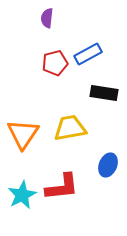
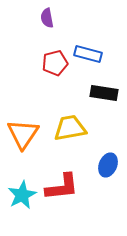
purple semicircle: rotated 18 degrees counterclockwise
blue rectangle: rotated 44 degrees clockwise
